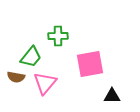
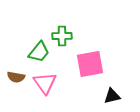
green cross: moved 4 px right
green trapezoid: moved 8 px right, 5 px up
pink triangle: rotated 15 degrees counterclockwise
black triangle: rotated 12 degrees counterclockwise
